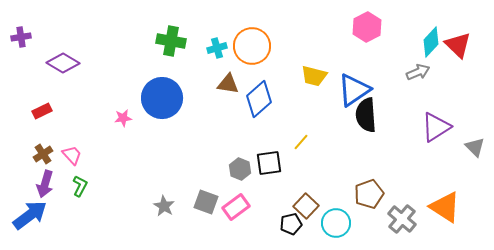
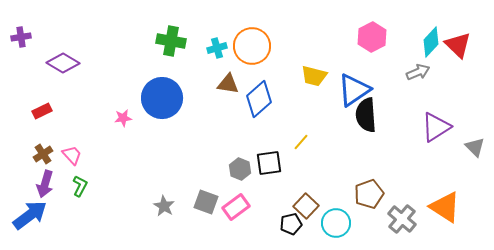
pink hexagon: moved 5 px right, 10 px down
